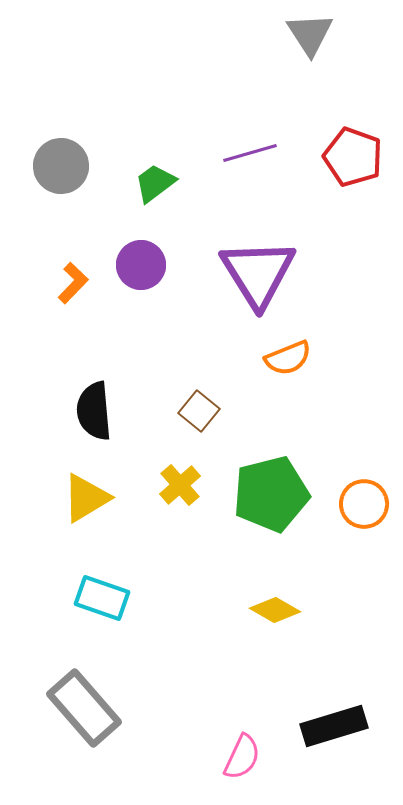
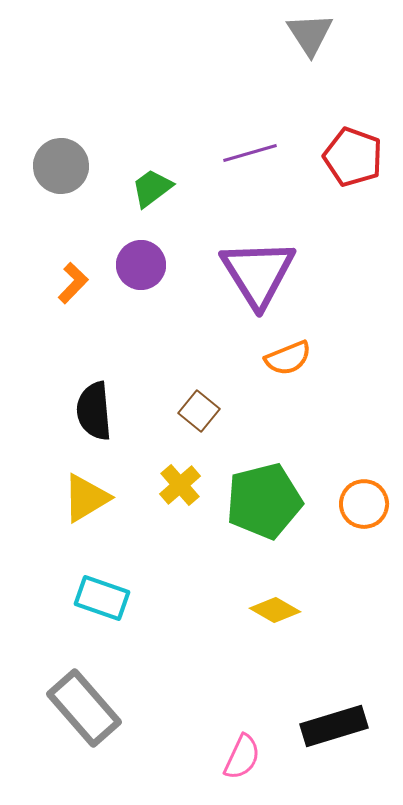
green trapezoid: moved 3 px left, 5 px down
green pentagon: moved 7 px left, 7 px down
